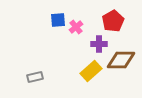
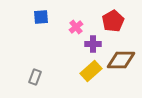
blue square: moved 17 px left, 3 px up
purple cross: moved 6 px left
gray rectangle: rotated 56 degrees counterclockwise
